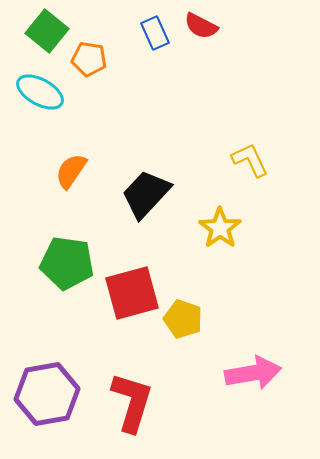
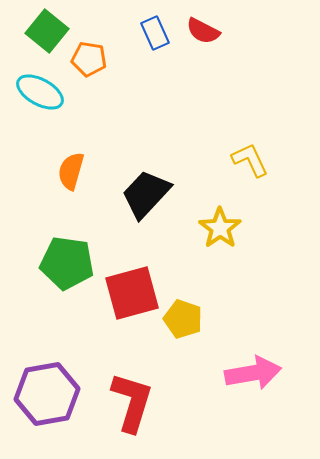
red semicircle: moved 2 px right, 5 px down
orange semicircle: rotated 18 degrees counterclockwise
